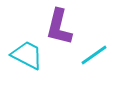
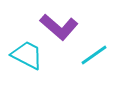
purple L-shape: rotated 63 degrees counterclockwise
